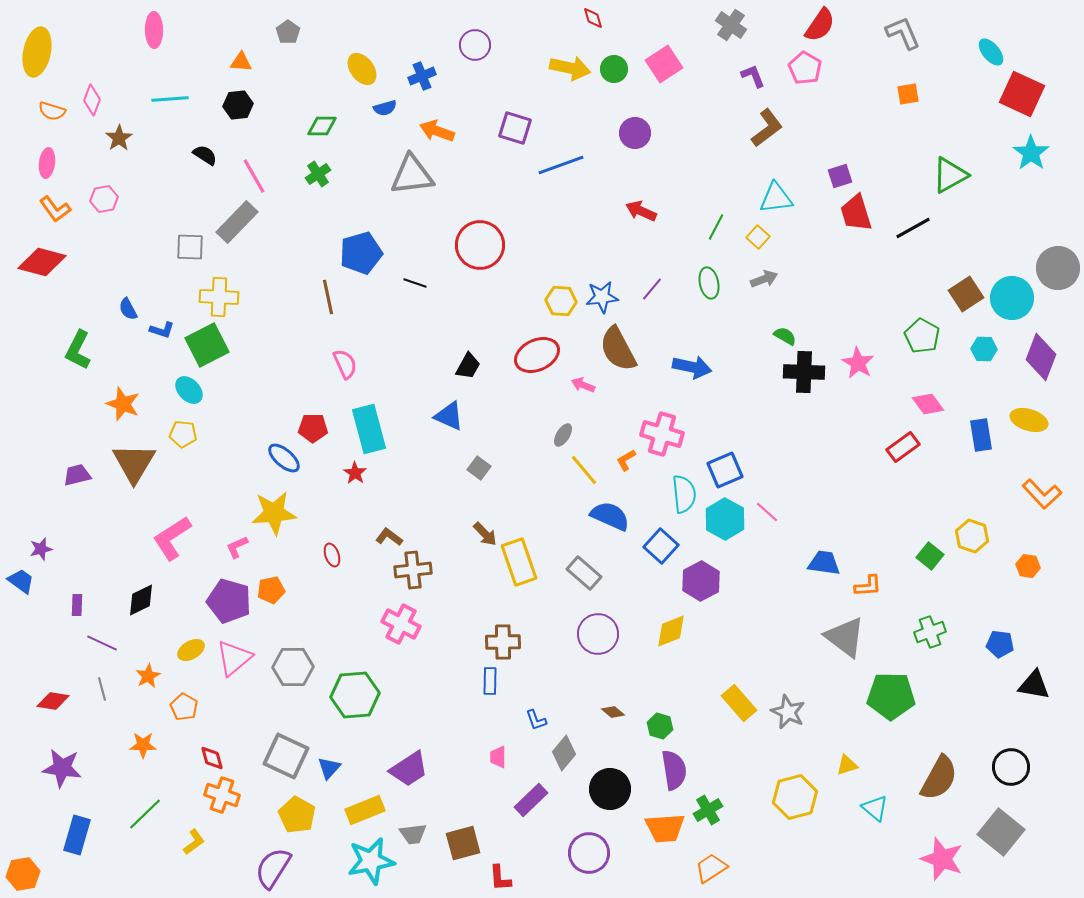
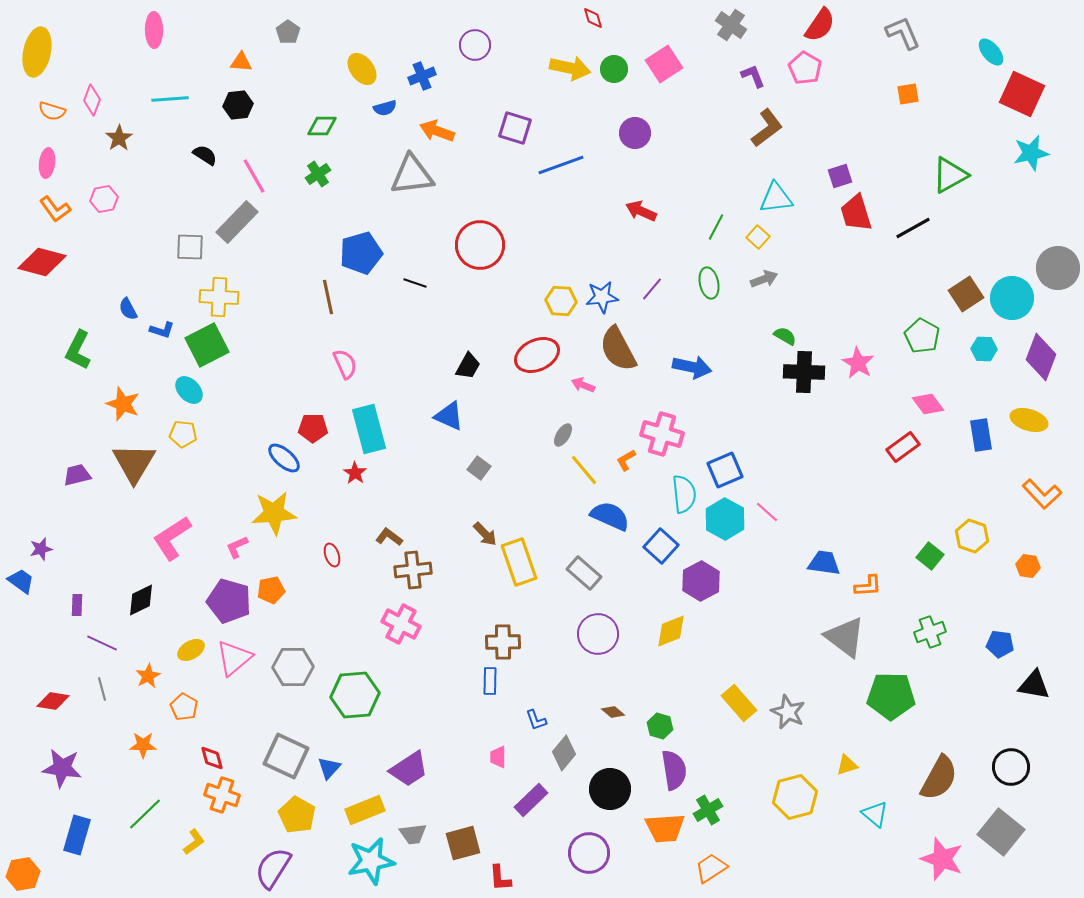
cyan star at (1031, 153): rotated 24 degrees clockwise
cyan triangle at (875, 808): moved 6 px down
